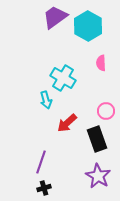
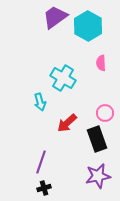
cyan arrow: moved 6 px left, 2 px down
pink circle: moved 1 px left, 2 px down
purple star: rotated 30 degrees clockwise
